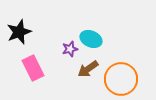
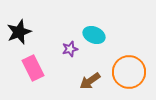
cyan ellipse: moved 3 px right, 4 px up
brown arrow: moved 2 px right, 12 px down
orange circle: moved 8 px right, 7 px up
